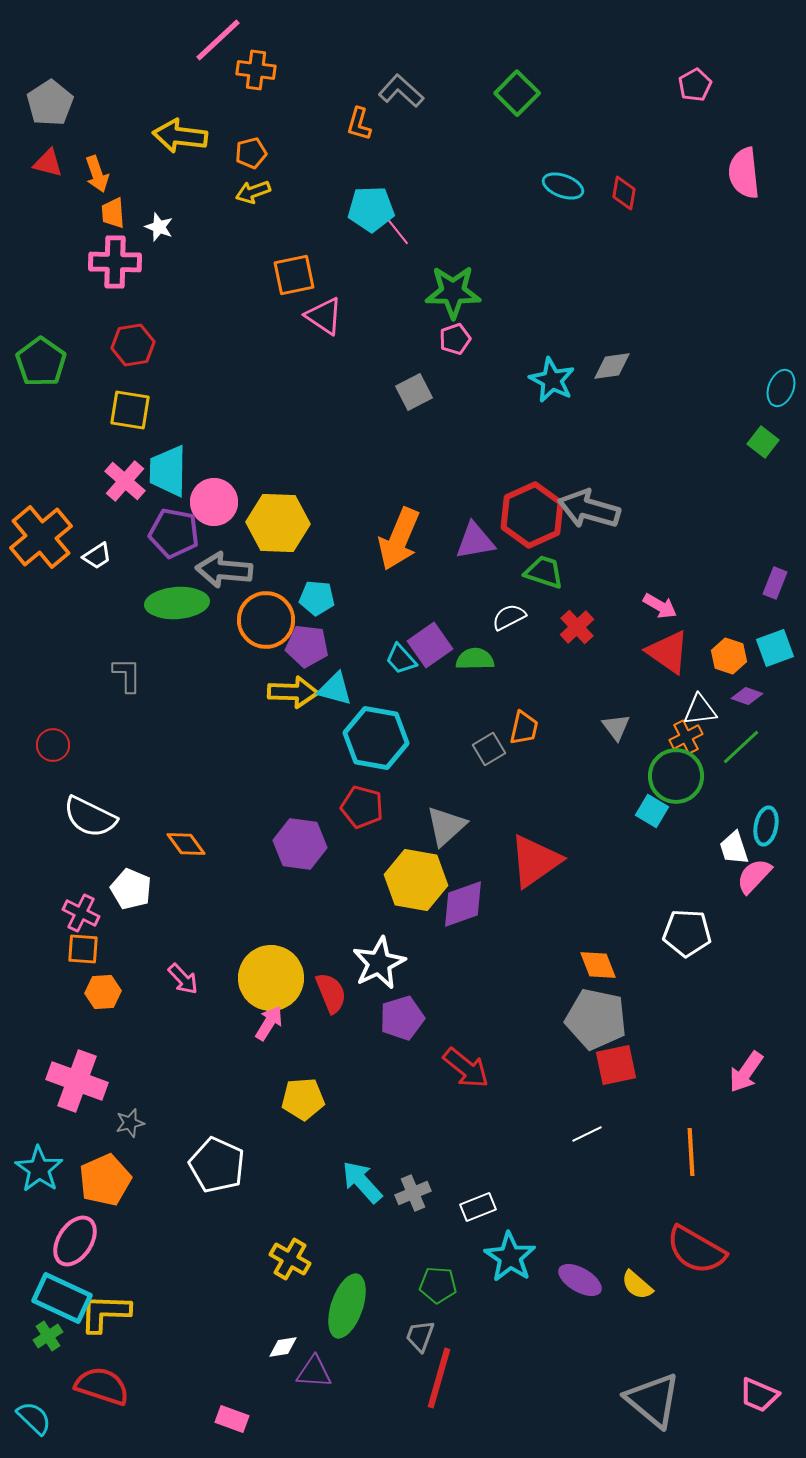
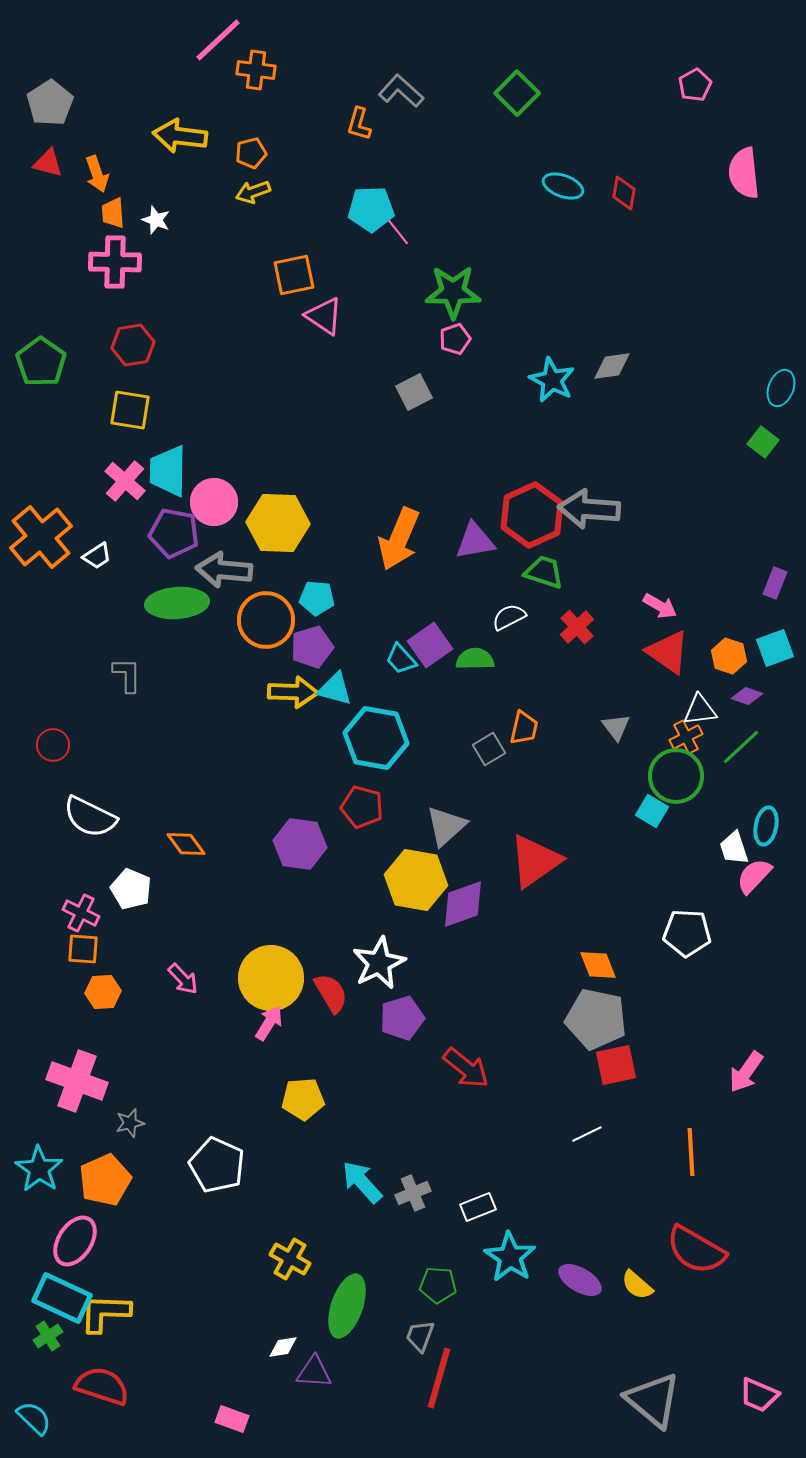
white star at (159, 227): moved 3 px left, 7 px up
gray arrow at (589, 509): rotated 12 degrees counterclockwise
purple pentagon at (307, 646): moved 5 px right, 1 px down; rotated 24 degrees counterclockwise
red semicircle at (331, 993): rotated 9 degrees counterclockwise
